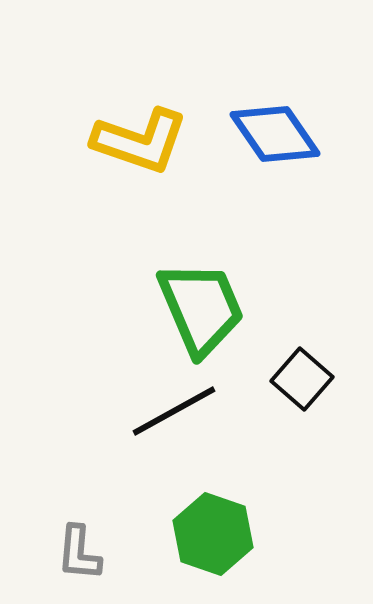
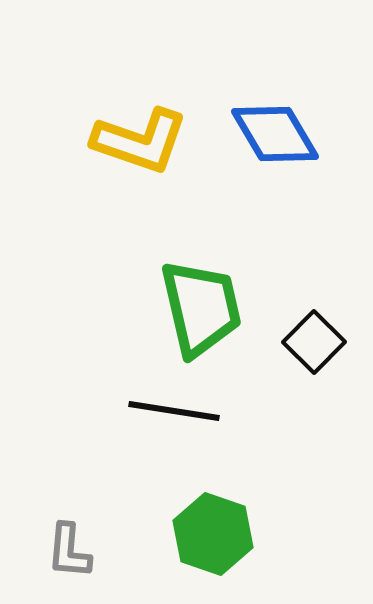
blue diamond: rotated 4 degrees clockwise
green trapezoid: rotated 10 degrees clockwise
black square: moved 12 px right, 37 px up; rotated 4 degrees clockwise
black line: rotated 38 degrees clockwise
gray L-shape: moved 10 px left, 2 px up
